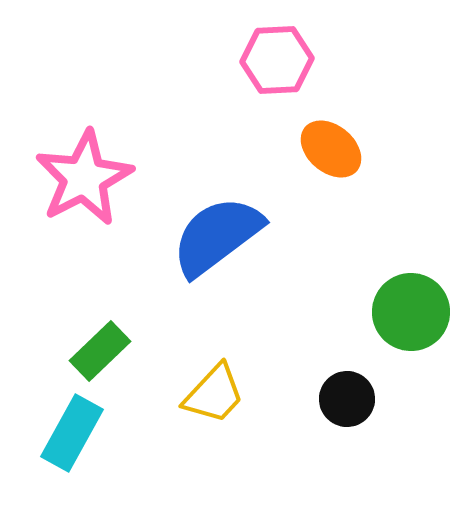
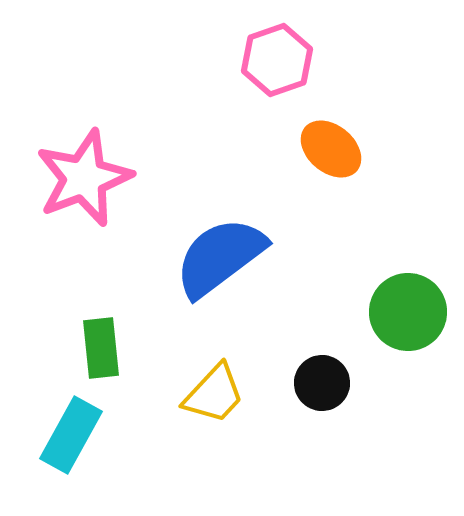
pink hexagon: rotated 16 degrees counterclockwise
pink star: rotated 6 degrees clockwise
blue semicircle: moved 3 px right, 21 px down
green circle: moved 3 px left
green rectangle: moved 1 px right, 3 px up; rotated 52 degrees counterclockwise
black circle: moved 25 px left, 16 px up
cyan rectangle: moved 1 px left, 2 px down
